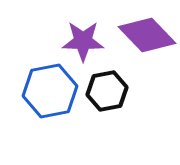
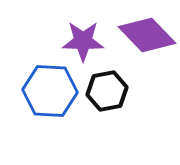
blue hexagon: rotated 14 degrees clockwise
